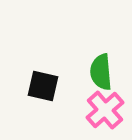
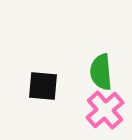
black square: rotated 8 degrees counterclockwise
